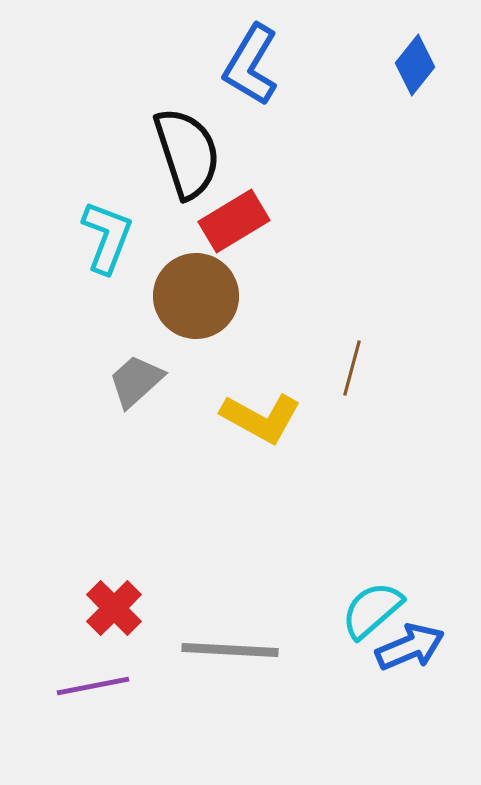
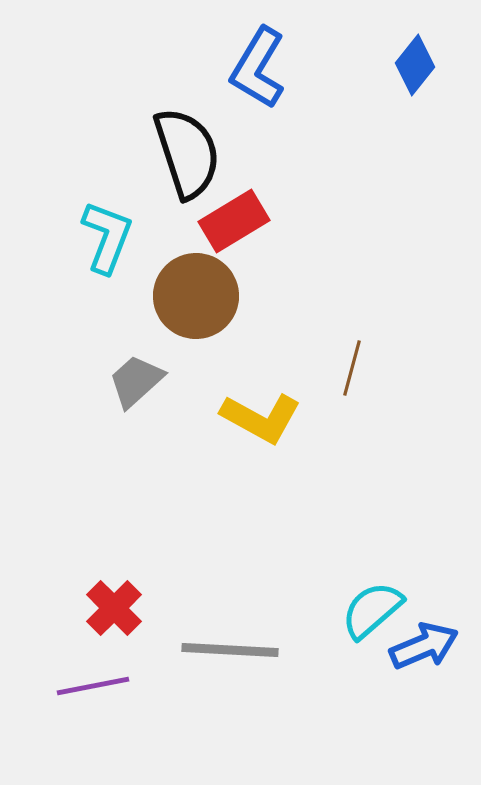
blue L-shape: moved 7 px right, 3 px down
blue arrow: moved 14 px right, 1 px up
